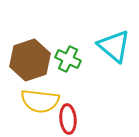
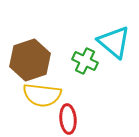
cyan triangle: moved 4 px up
green cross: moved 17 px right, 2 px down
yellow semicircle: moved 2 px right, 6 px up
